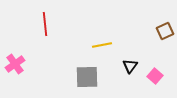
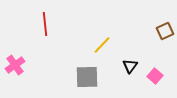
yellow line: rotated 36 degrees counterclockwise
pink cross: moved 1 px down
